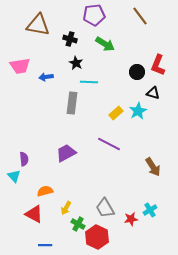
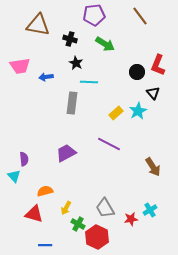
black triangle: rotated 32 degrees clockwise
red triangle: rotated 12 degrees counterclockwise
